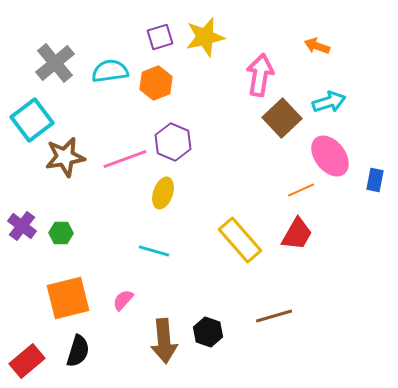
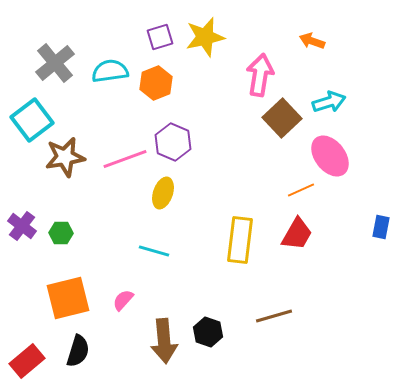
orange arrow: moved 5 px left, 5 px up
blue rectangle: moved 6 px right, 47 px down
yellow rectangle: rotated 48 degrees clockwise
